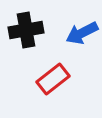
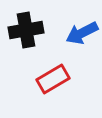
red rectangle: rotated 8 degrees clockwise
